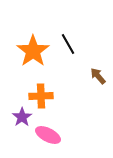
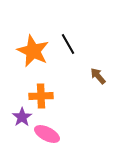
orange star: rotated 12 degrees counterclockwise
pink ellipse: moved 1 px left, 1 px up
